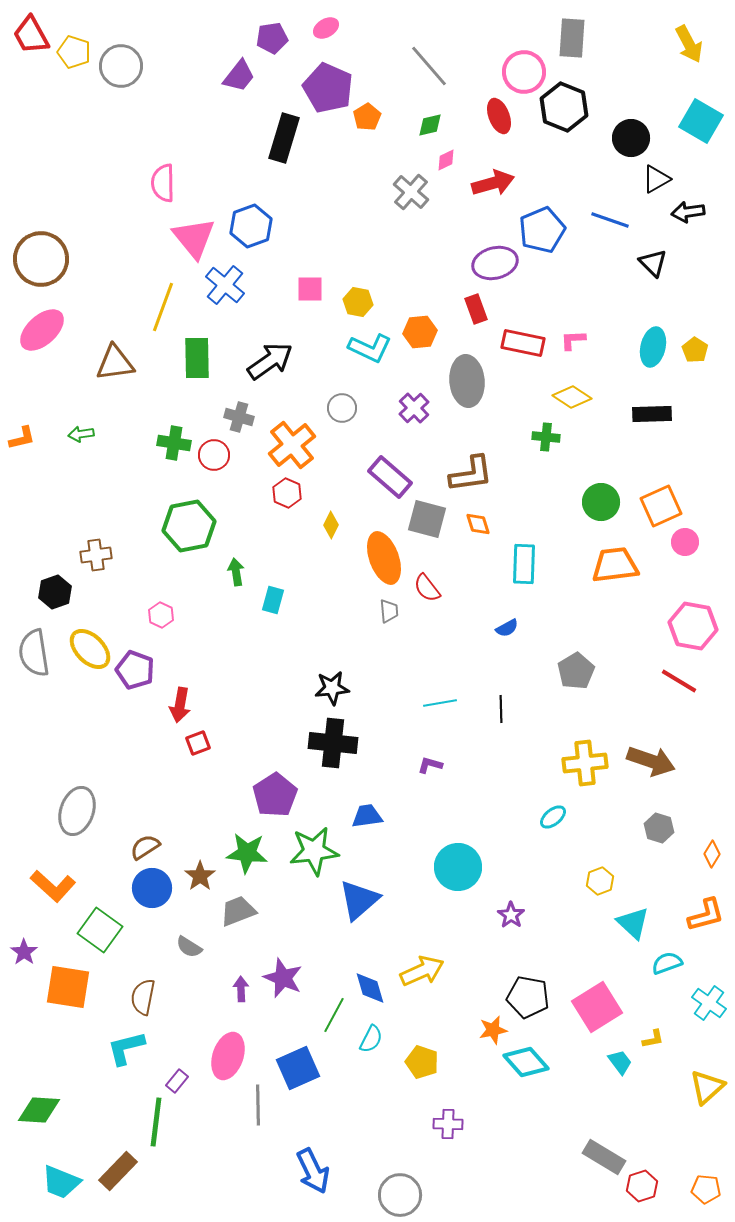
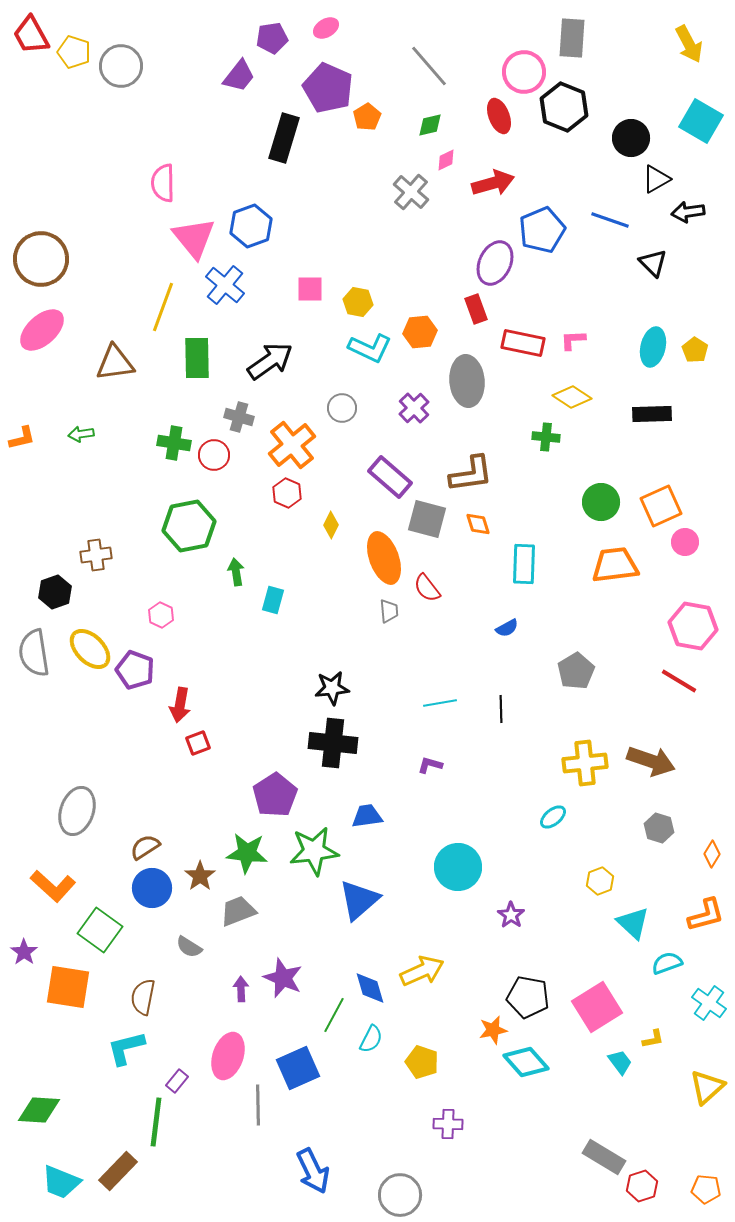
purple ellipse at (495, 263): rotated 51 degrees counterclockwise
